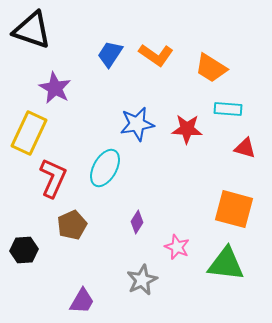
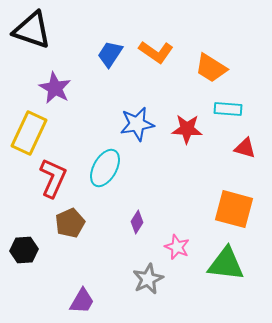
orange L-shape: moved 3 px up
brown pentagon: moved 2 px left, 2 px up
gray star: moved 6 px right, 1 px up
